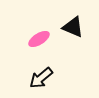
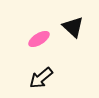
black triangle: rotated 20 degrees clockwise
